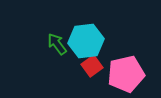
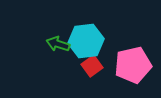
green arrow: moved 1 px right; rotated 35 degrees counterclockwise
pink pentagon: moved 7 px right, 9 px up
